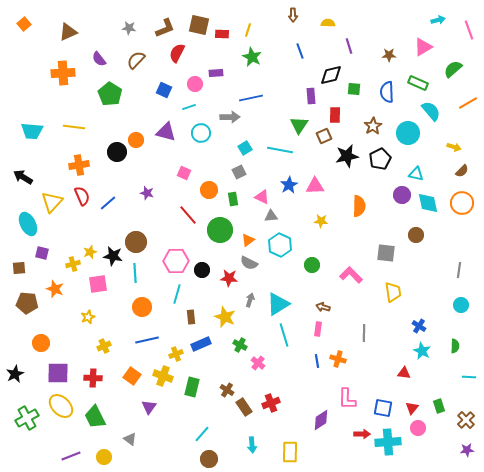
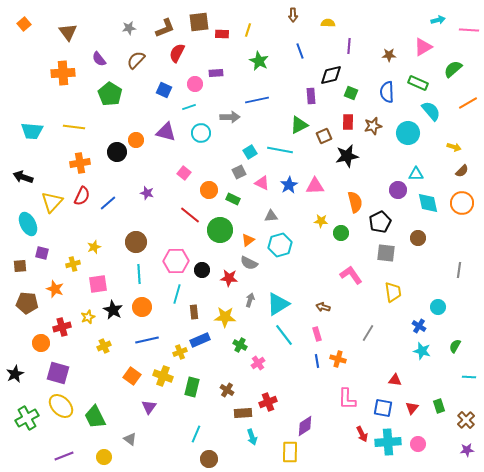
brown square at (199, 25): moved 3 px up; rotated 20 degrees counterclockwise
gray star at (129, 28): rotated 16 degrees counterclockwise
pink line at (469, 30): rotated 66 degrees counterclockwise
brown triangle at (68, 32): rotated 42 degrees counterclockwise
purple line at (349, 46): rotated 21 degrees clockwise
green star at (252, 57): moved 7 px right, 4 px down
green square at (354, 89): moved 3 px left, 4 px down; rotated 16 degrees clockwise
blue line at (251, 98): moved 6 px right, 2 px down
red rectangle at (335, 115): moved 13 px right, 7 px down
green triangle at (299, 125): rotated 30 degrees clockwise
brown star at (373, 126): rotated 18 degrees clockwise
cyan square at (245, 148): moved 5 px right, 4 px down
black pentagon at (380, 159): moved 63 px down
orange cross at (79, 165): moved 1 px right, 2 px up
pink square at (184, 173): rotated 16 degrees clockwise
cyan triangle at (416, 174): rotated 14 degrees counterclockwise
black arrow at (23, 177): rotated 12 degrees counterclockwise
purple circle at (402, 195): moved 4 px left, 5 px up
red semicircle at (82, 196): rotated 48 degrees clockwise
pink triangle at (262, 197): moved 14 px up
green rectangle at (233, 199): rotated 56 degrees counterclockwise
orange semicircle at (359, 206): moved 4 px left, 4 px up; rotated 15 degrees counterclockwise
red line at (188, 215): moved 2 px right; rotated 10 degrees counterclockwise
brown circle at (416, 235): moved 2 px right, 3 px down
cyan hexagon at (280, 245): rotated 20 degrees clockwise
yellow star at (90, 252): moved 4 px right, 5 px up
black star at (113, 256): moved 54 px down; rotated 18 degrees clockwise
green circle at (312, 265): moved 29 px right, 32 px up
brown square at (19, 268): moved 1 px right, 2 px up
cyan line at (135, 273): moved 4 px right, 1 px down
pink L-shape at (351, 275): rotated 10 degrees clockwise
cyan circle at (461, 305): moved 23 px left, 2 px down
brown rectangle at (191, 317): moved 3 px right, 5 px up
yellow star at (225, 317): rotated 20 degrees counterclockwise
pink rectangle at (318, 329): moved 1 px left, 5 px down; rotated 24 degrees counterclockwise
gray line at (364, 333): moved 4 px right; rotated 30 degrees clockwise
cyan line at (284, 335): rotated 20 degrees counterclockwise
blue rectangle at (201, 344): moved 1 px left, 4 px up
green semicircle at (455, 346): rotated 152 degrees counterclockwise
cyan star at (422, 351): rotated 12 degrees counterclockwise
yellow cross at (176, 354): moved 4 px right, 2 px up
pink cross at (258, 363): rotated 16 degrees clockwise
purple square at (58, 373): rotated 15 degrees clockwise
red triangle at (404, 373): moved 9 px left, 7 px down
red cross at (93, 378): moved 31 px left, 51 px up; rotated 18 degrees counterclockwise
red cross at (271, 403): moved 3 px left, 1 px up
brown rectangle at (244, 407): moved 1 px left, 6 px down; rotated 60 degrees counterclockwise
purple diamond at (321, 420): moved 16 px left, 6 px down
pink circle at (418, 428): moved 16 px down
cyan line at (202, 434): moved 6 px left; rotated 18 degrees counterclockwise
red arrow at (362, 434): rotated 63 degrees clockwise
cyan arrow at (252, 445): moved 8 px up; rotated 14 degrees counterclockwise
purple line at (71, 456): moved 7 px left
